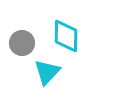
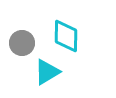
cyan triangle: rotated 16 degrees clockwise
